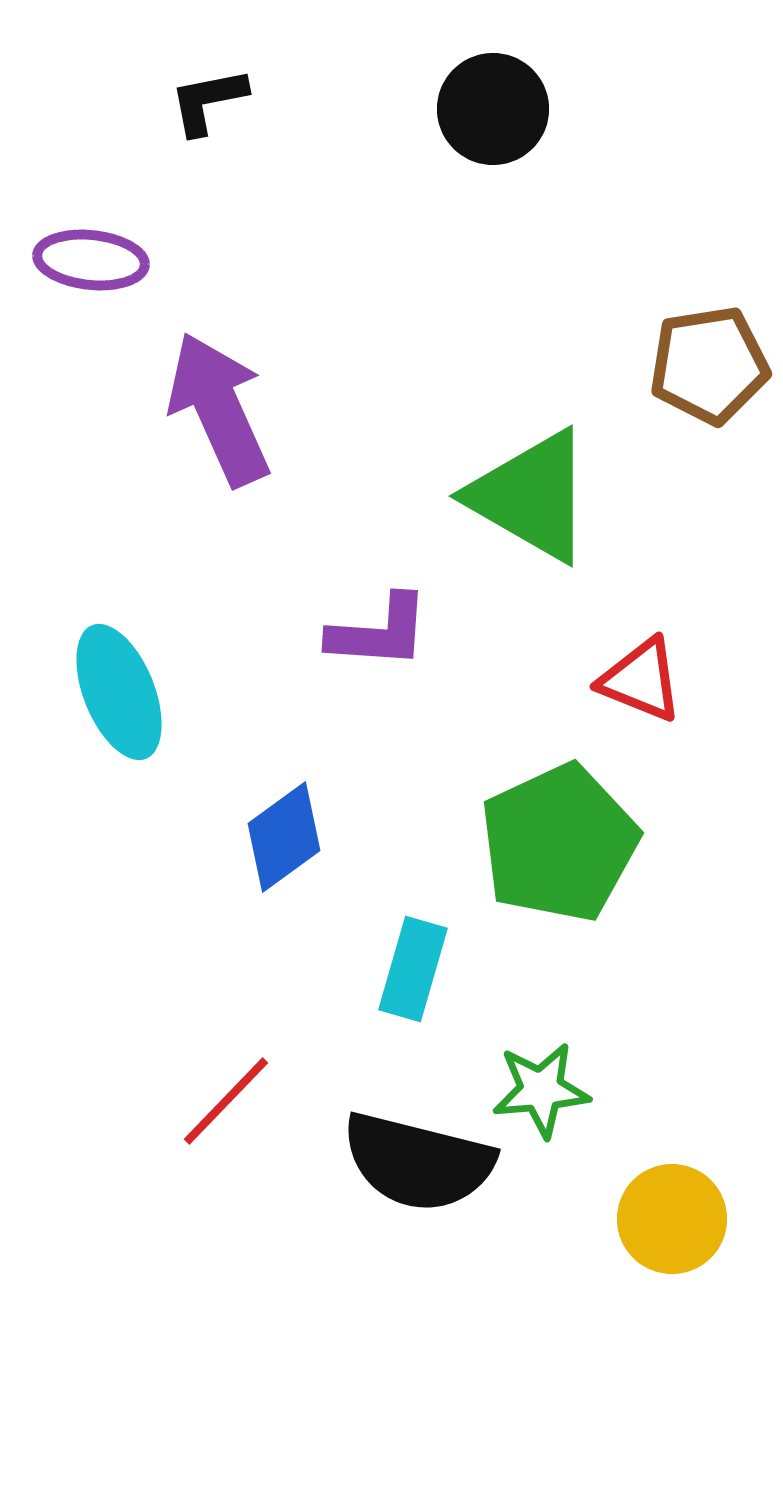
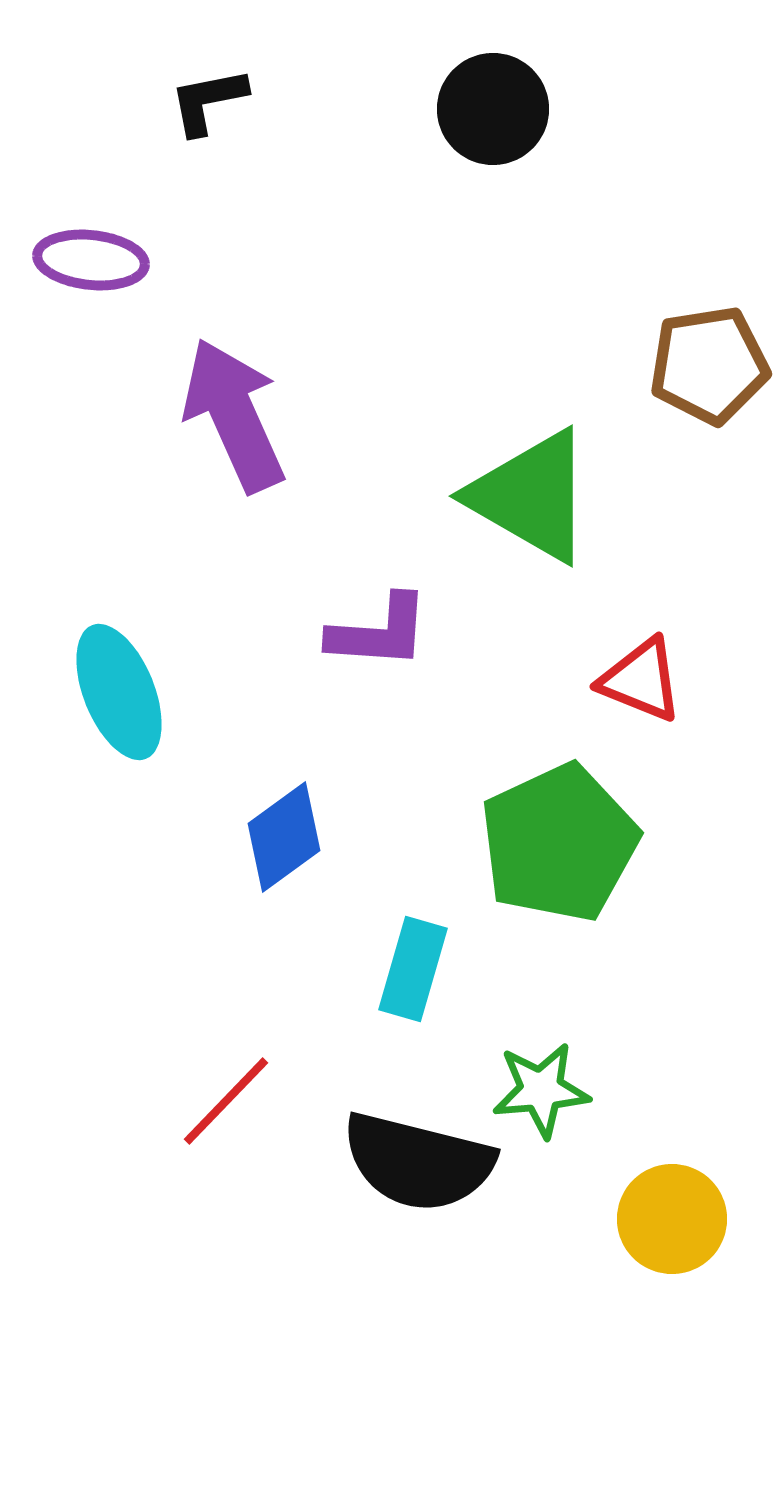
purple arrow: moved 15 px right, 6 px down
